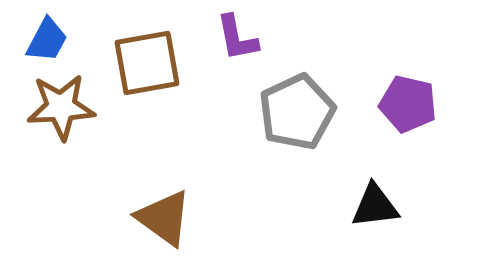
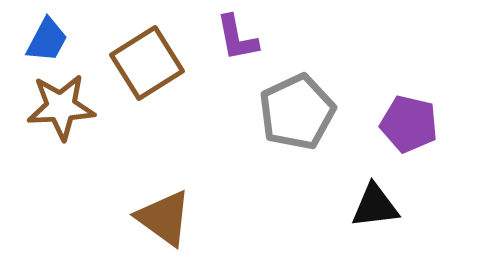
brown square: rotated 22 degrees counterclockwise
purple pentagon: moved 1 px right, 20 px down
